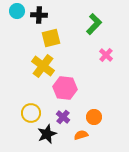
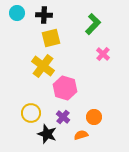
cyan circle: moved 2 px down
black cross: moved 5 px right
green L-shape: moved 1 px left
pink cross: moved 3 px left, 1 px up
pink hexagon: rotated 10 degrees clockwise
black star: rotated 30 degrees counterclockwise
